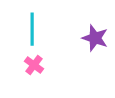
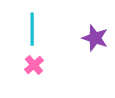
pink cross: rotated 12 degrees clockwise
